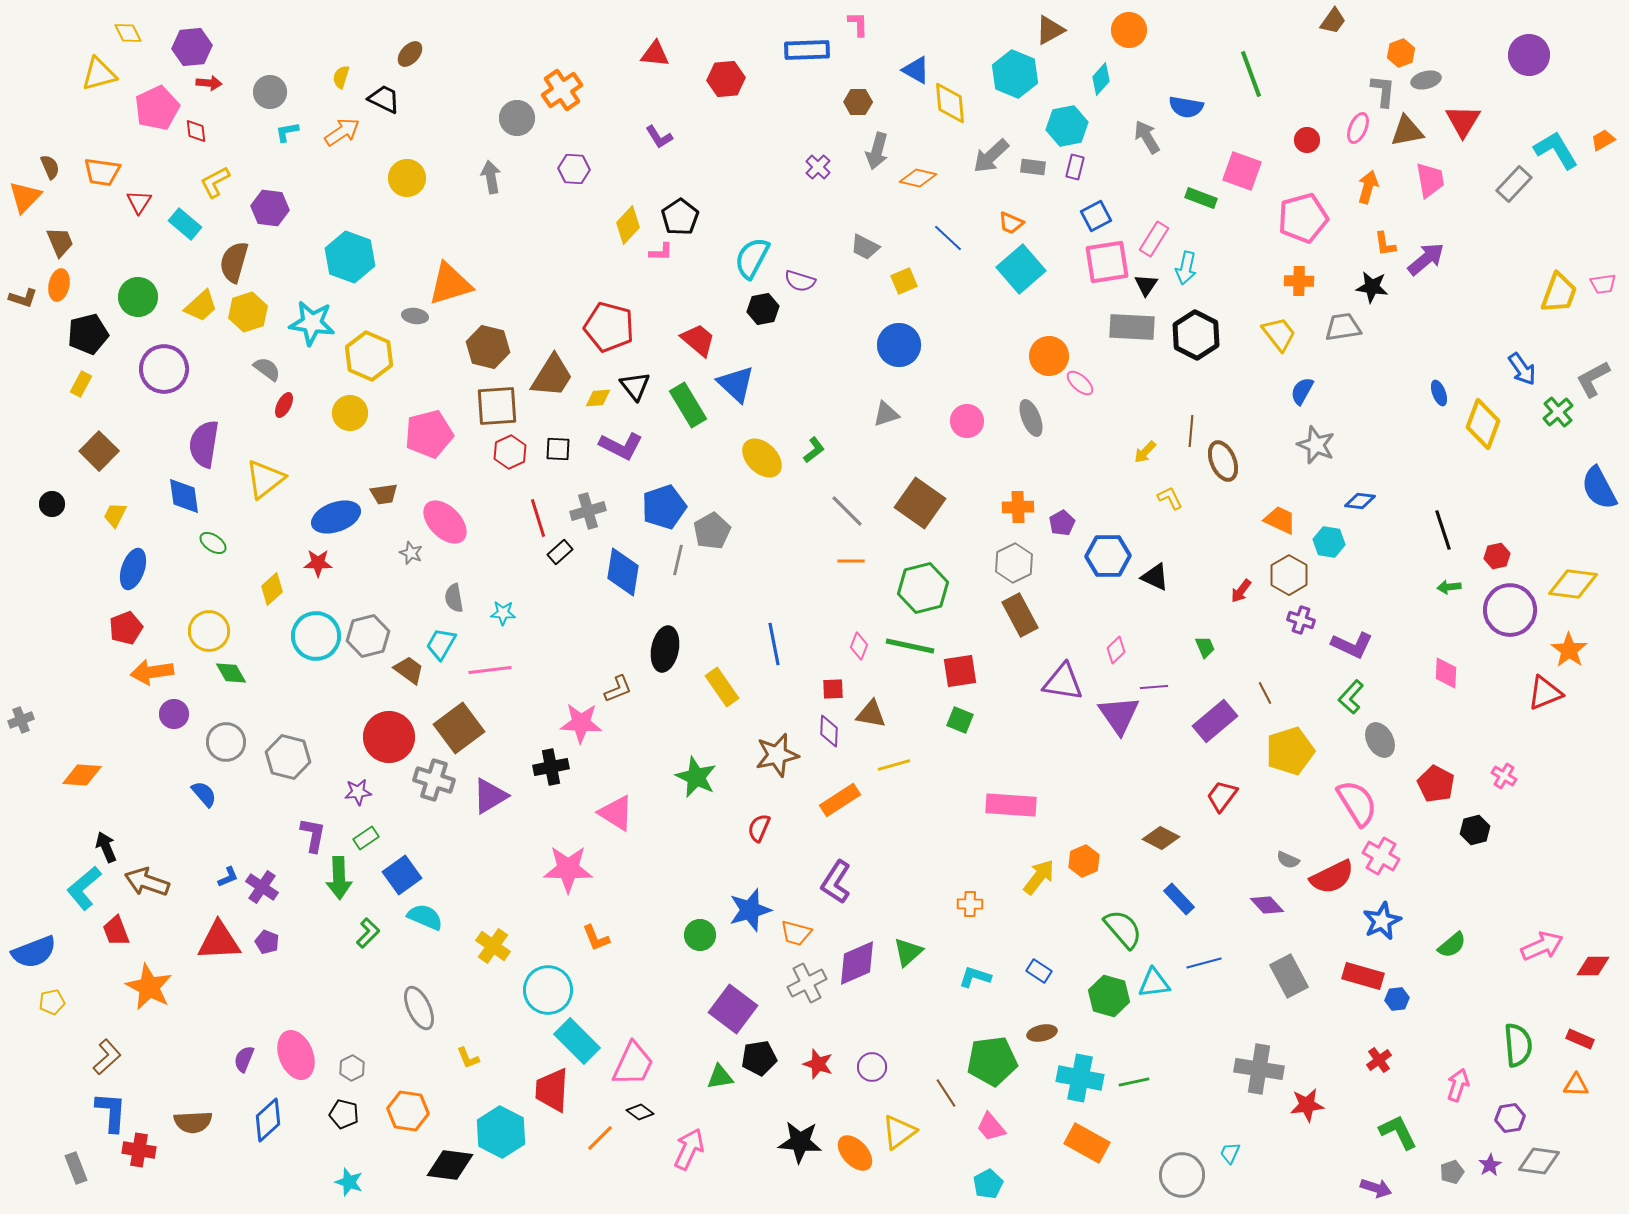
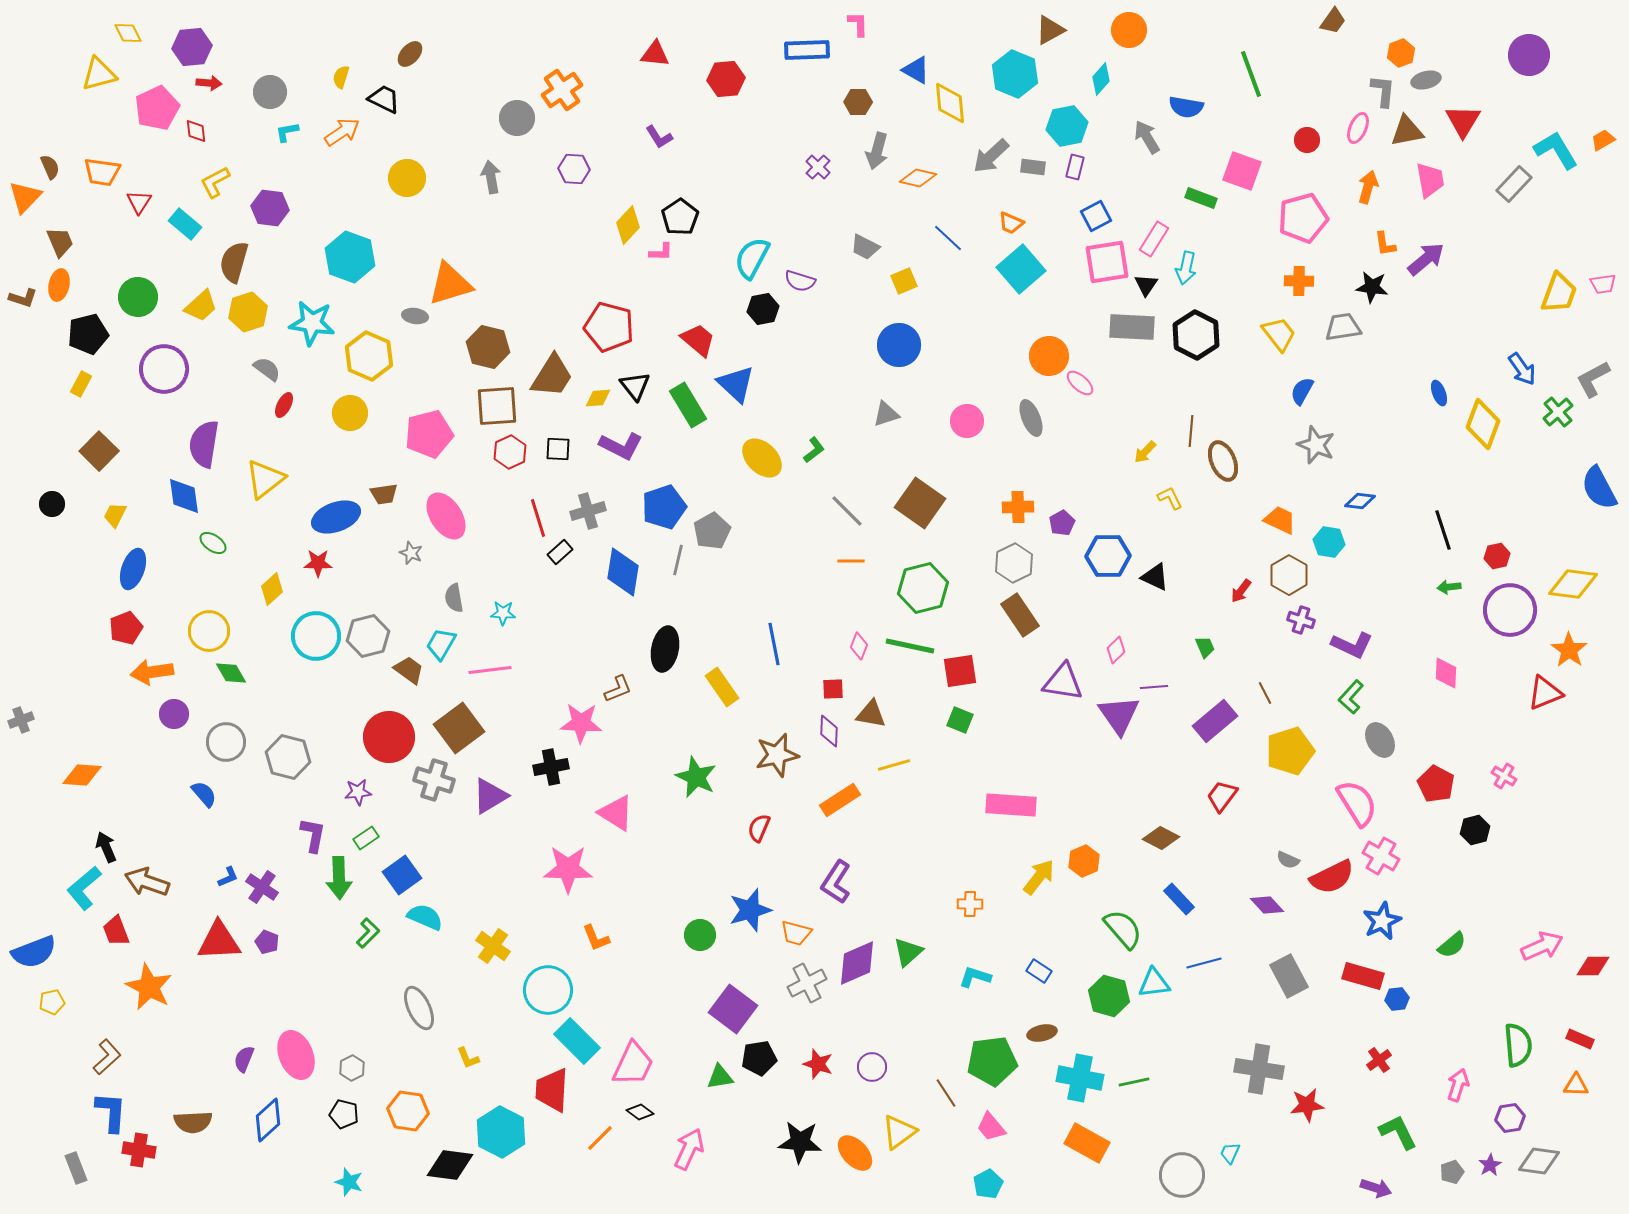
pink ellipse at (445, 522): moved 1 px right, 6 px up; rotated 12 degrees clockwise
brown rectangle at (1020, 615): rotated 6 degrees counterclockwise
